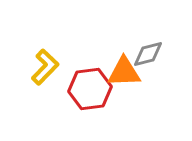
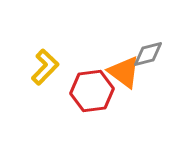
orange triangle: rotated 39 degrees clockwise
red hexagon: moved 2 px right, 2 px down
